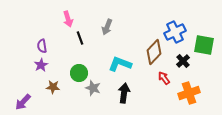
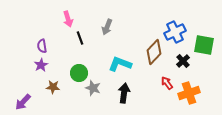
red arrow: moved 3 px right, 5 px down
